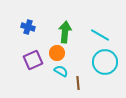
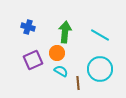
cyan circle: moved 5 px left, 7 px down
